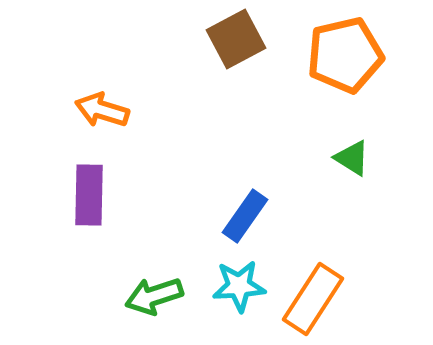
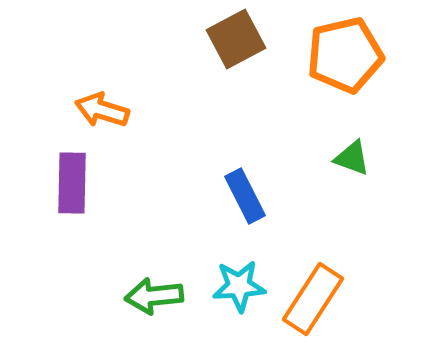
green triangle: rotated 12 degrees counterclockwise
purple rectangle: moved 17 px left, 12 px up
blue rectangle: moved 20 px up; rotated 62 degrees counterclockwise
green arrow: rotated 12 degrees clockwise
